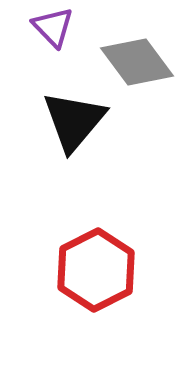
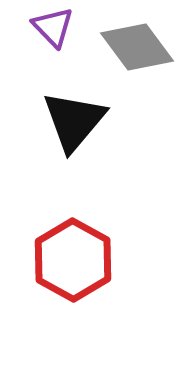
gray diamond: moved 15 px up
red hexagon: moved 23 px left, 10 px up; rotated 4 degrees counterclockwise
